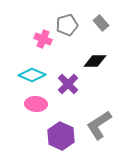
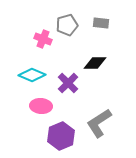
gray rectangle: rotated 42 degrees counterclockwise
black diamond: moved 2 px down
purple cross: moved 1 px up
pink ellipse: moved 5 px right, 2 px down
gray L-shape: moved 2 px up
purple hexagon: rotated 12 degrees clockwise
